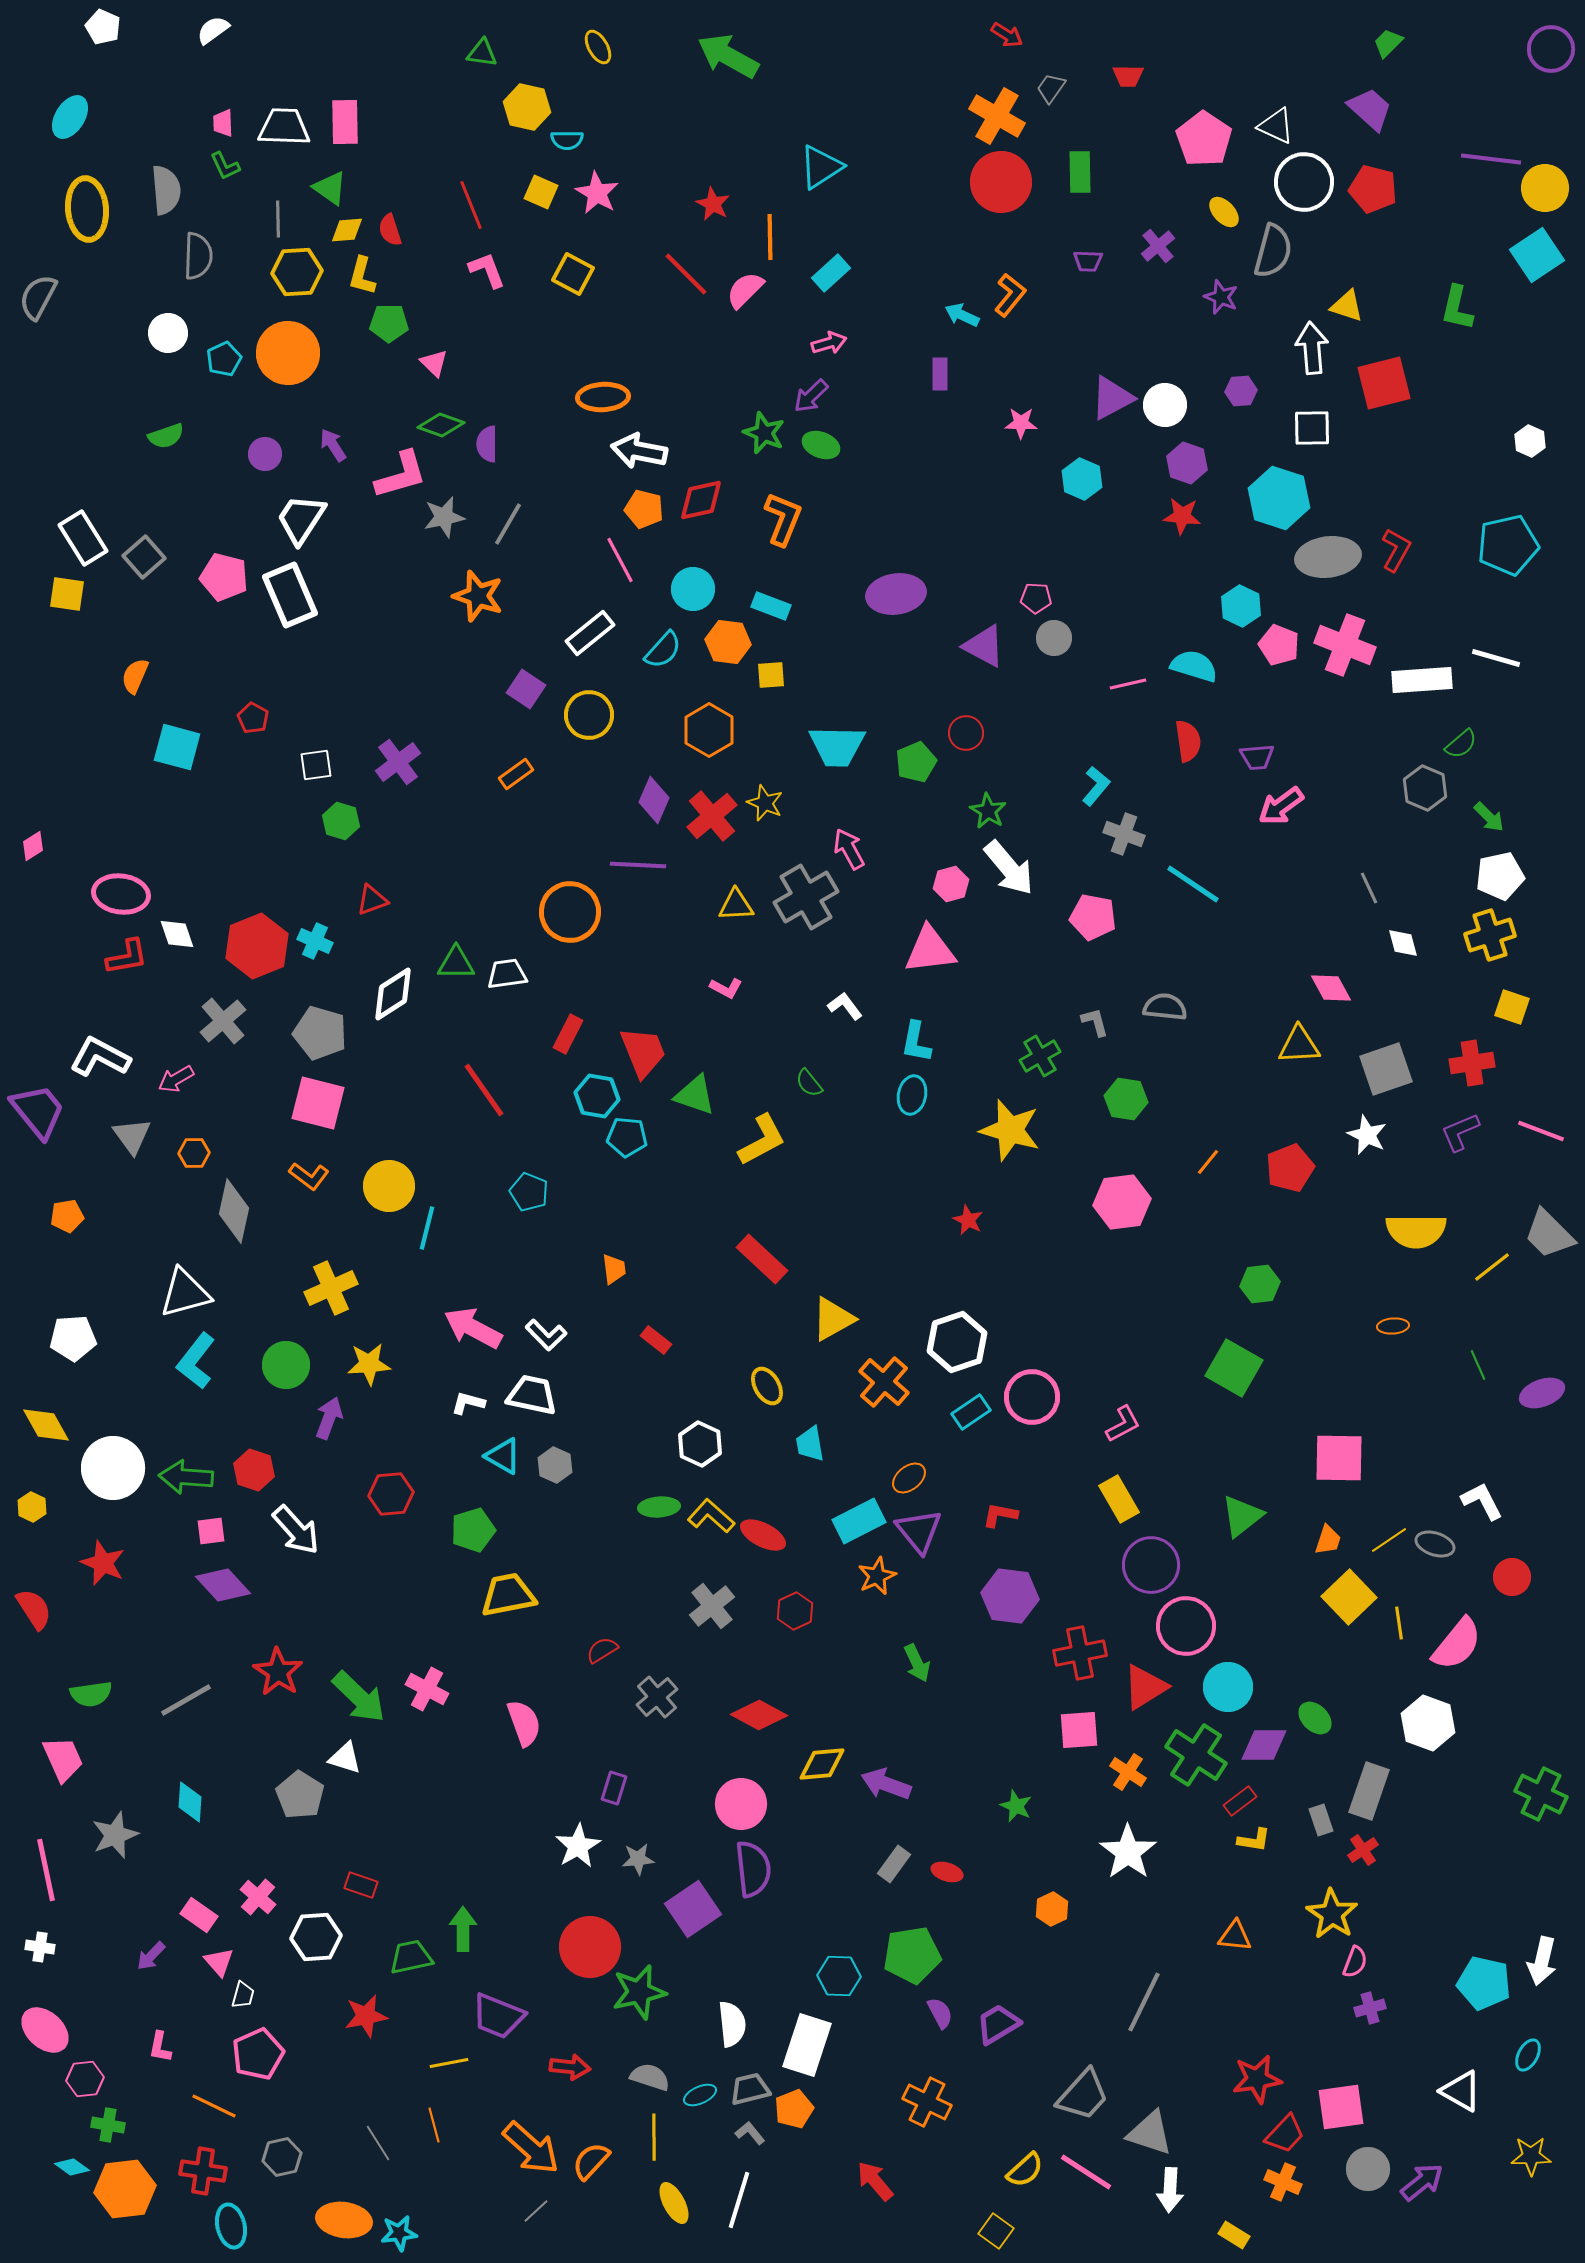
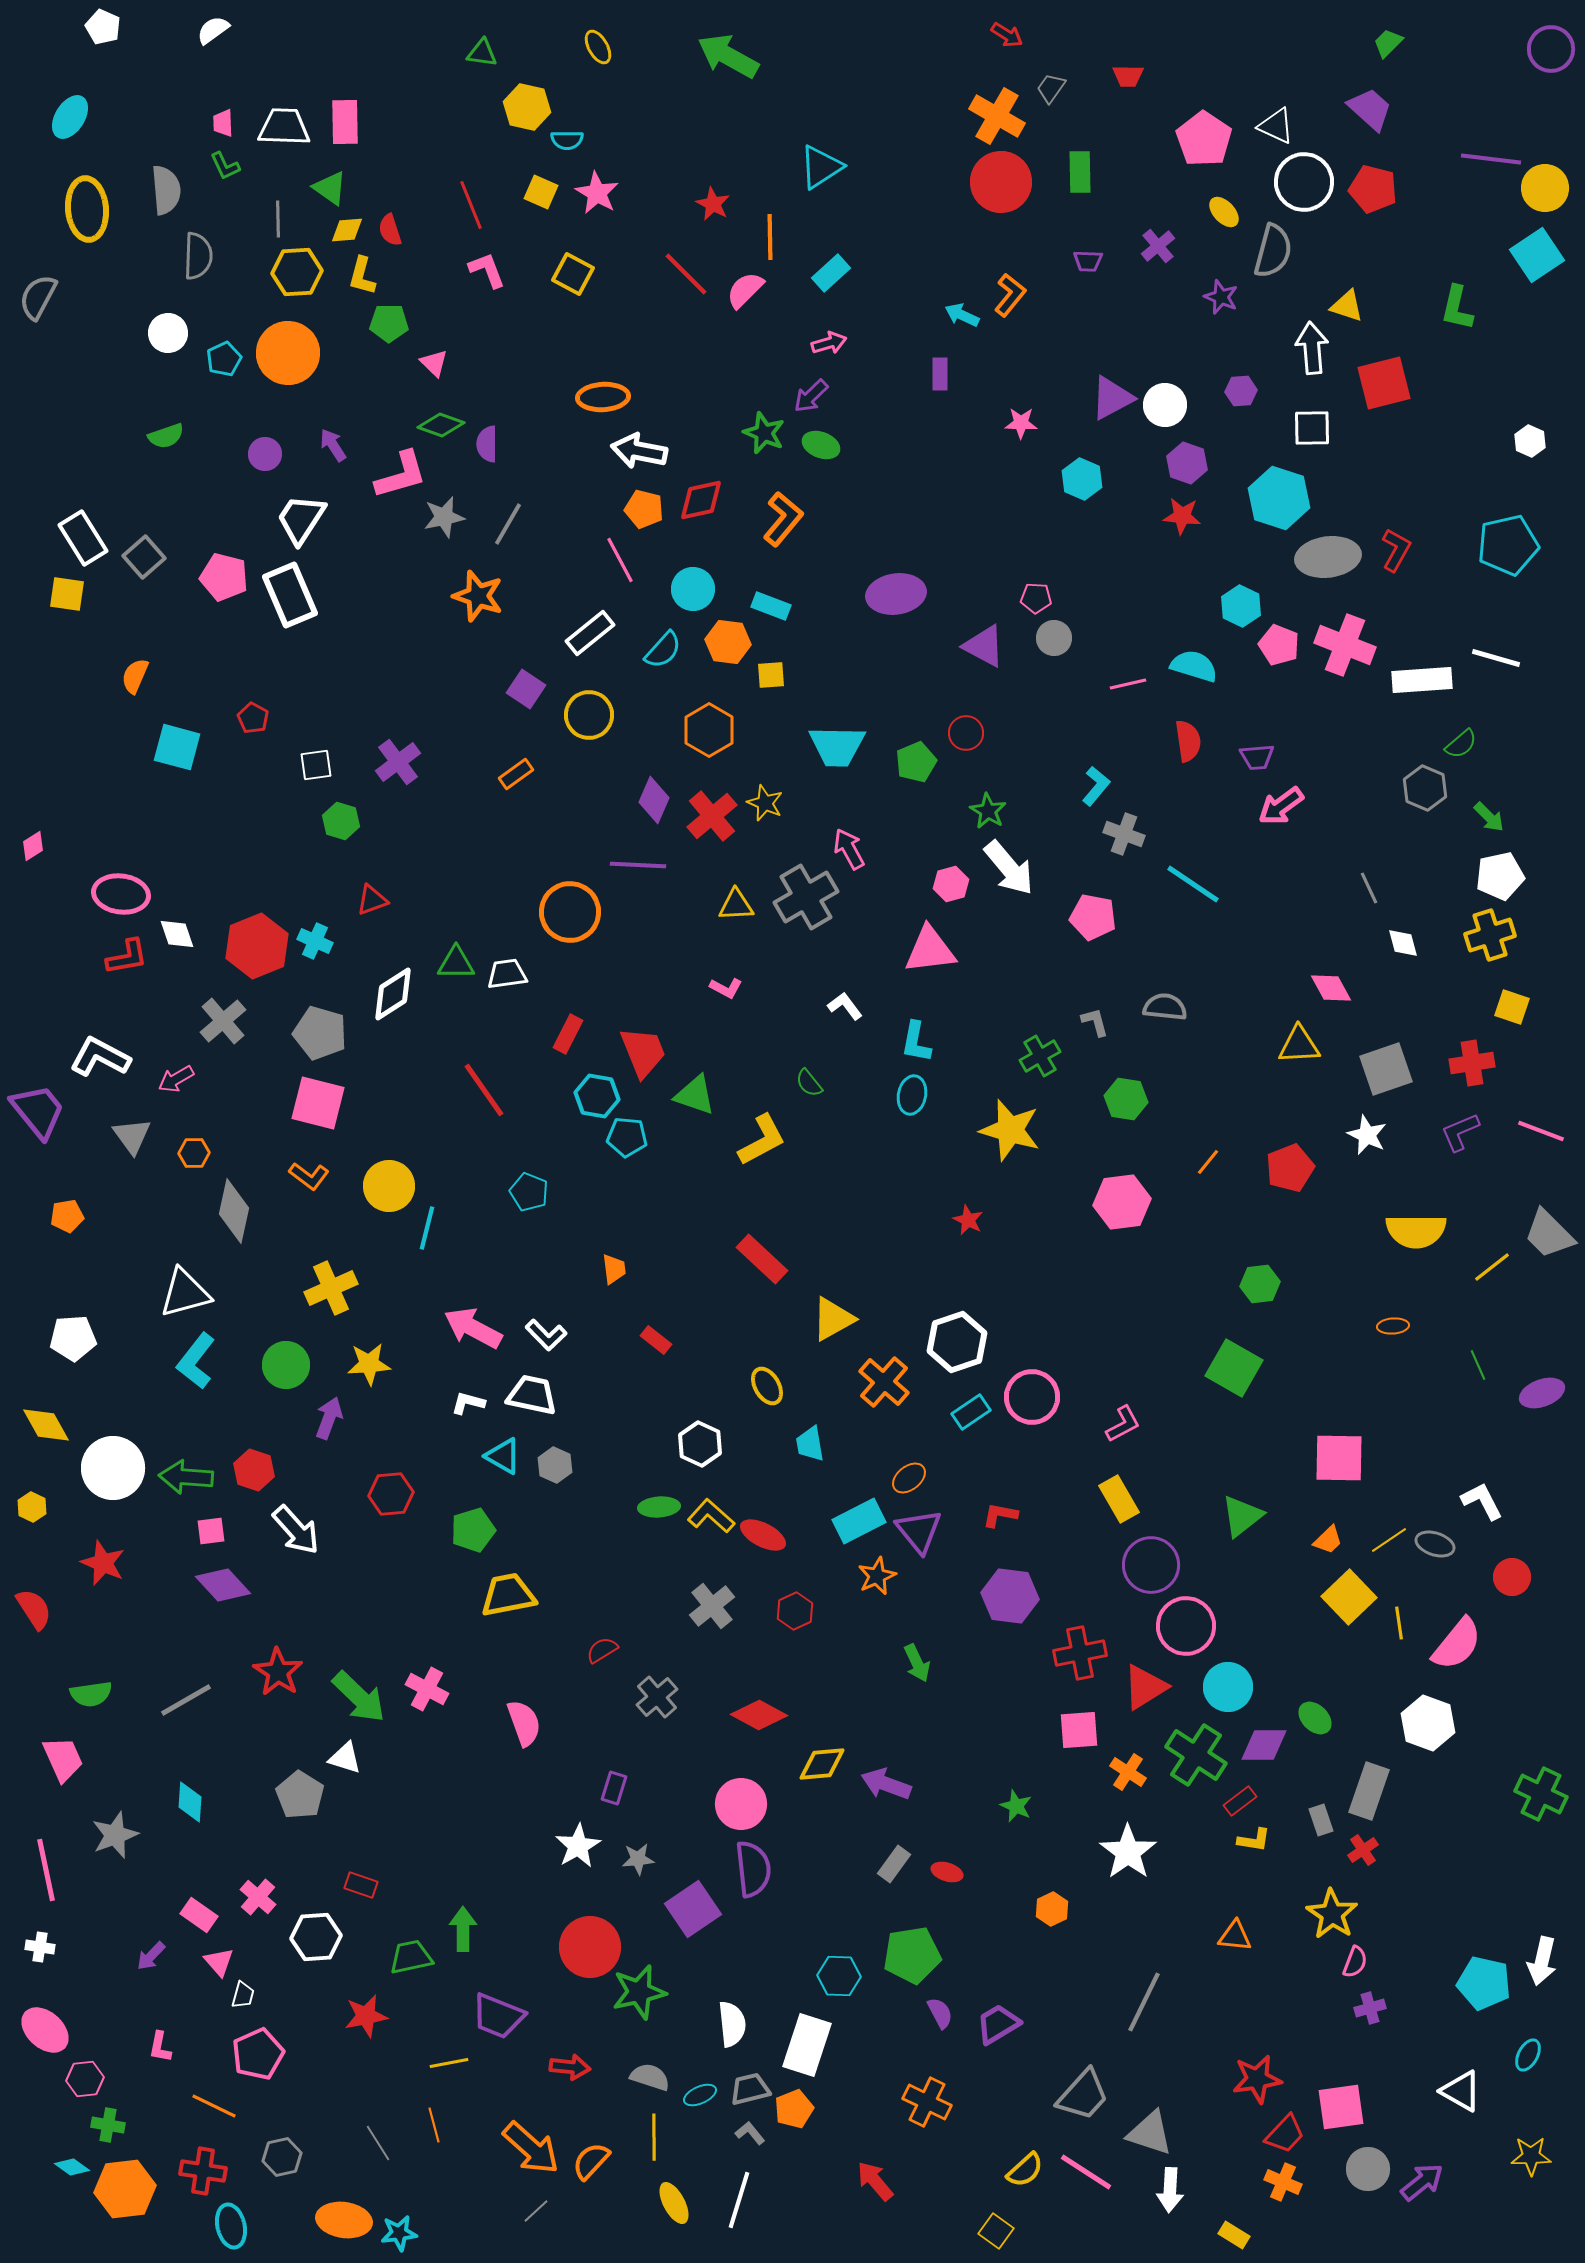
orange L-shape at (783, 519): rotated 18 degrees clockwise
orange trapezoid at (1328, 1540): rotated 28 degrees clockwise
